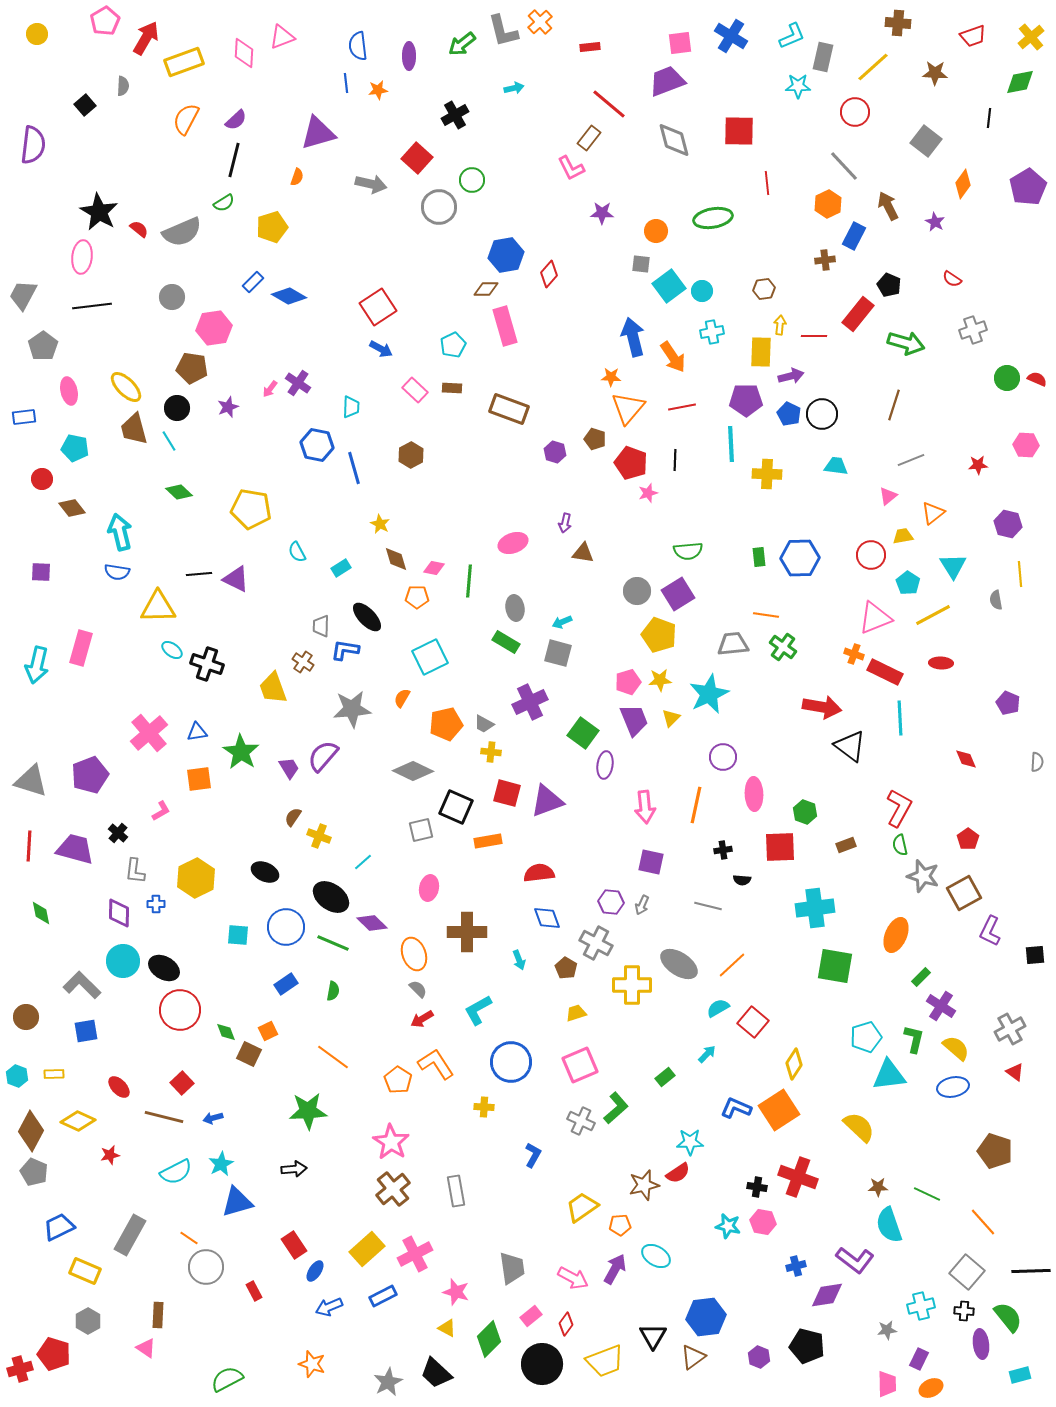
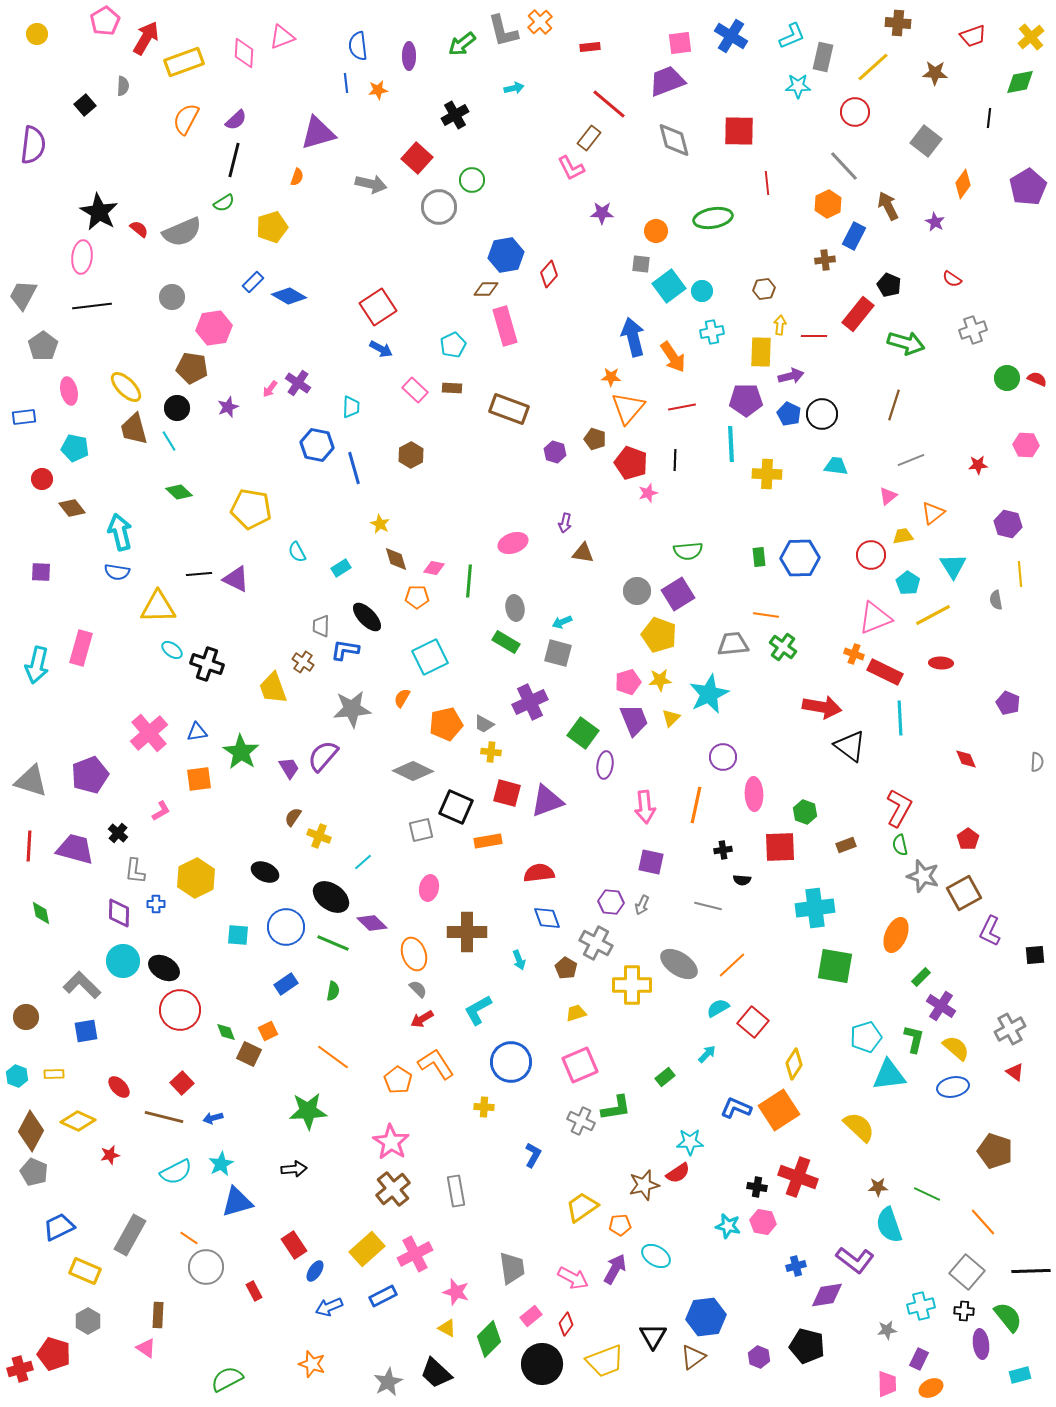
green L-shape at (616, 1108): rotated 32 degrees clockwise
